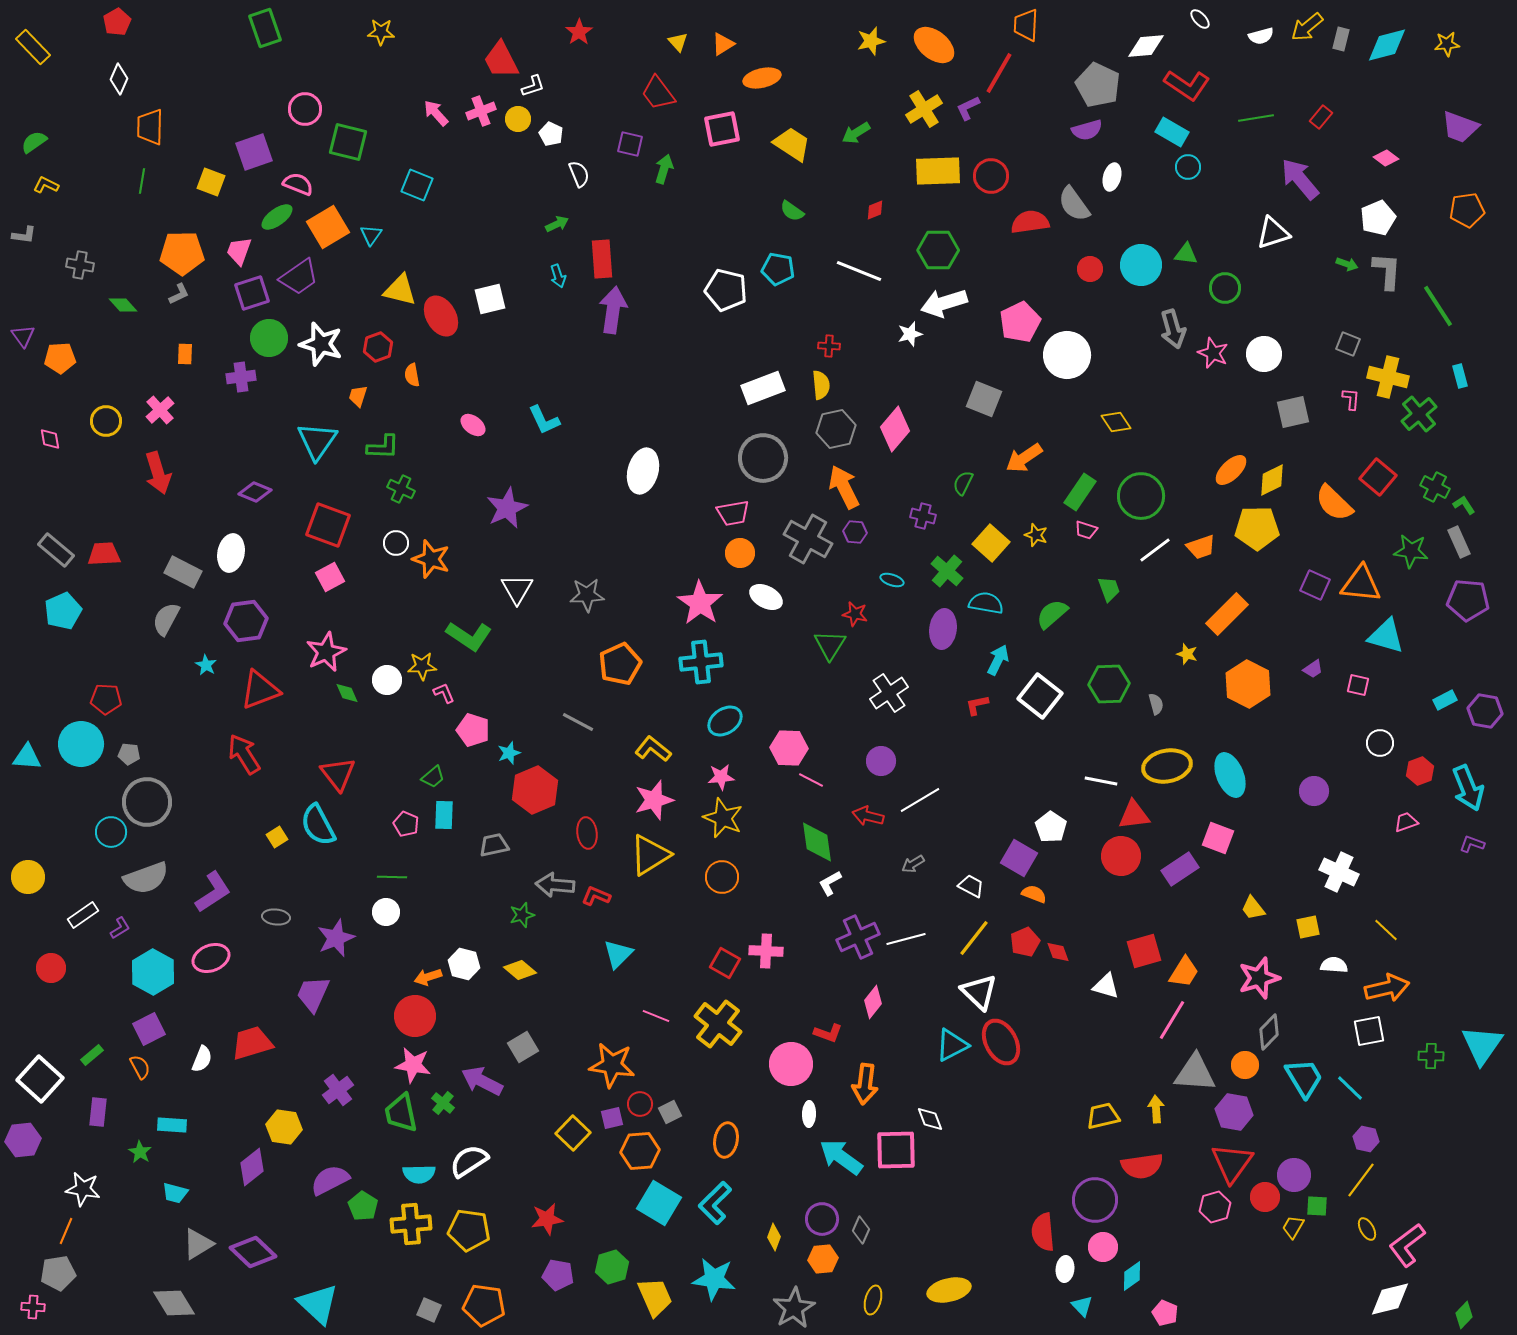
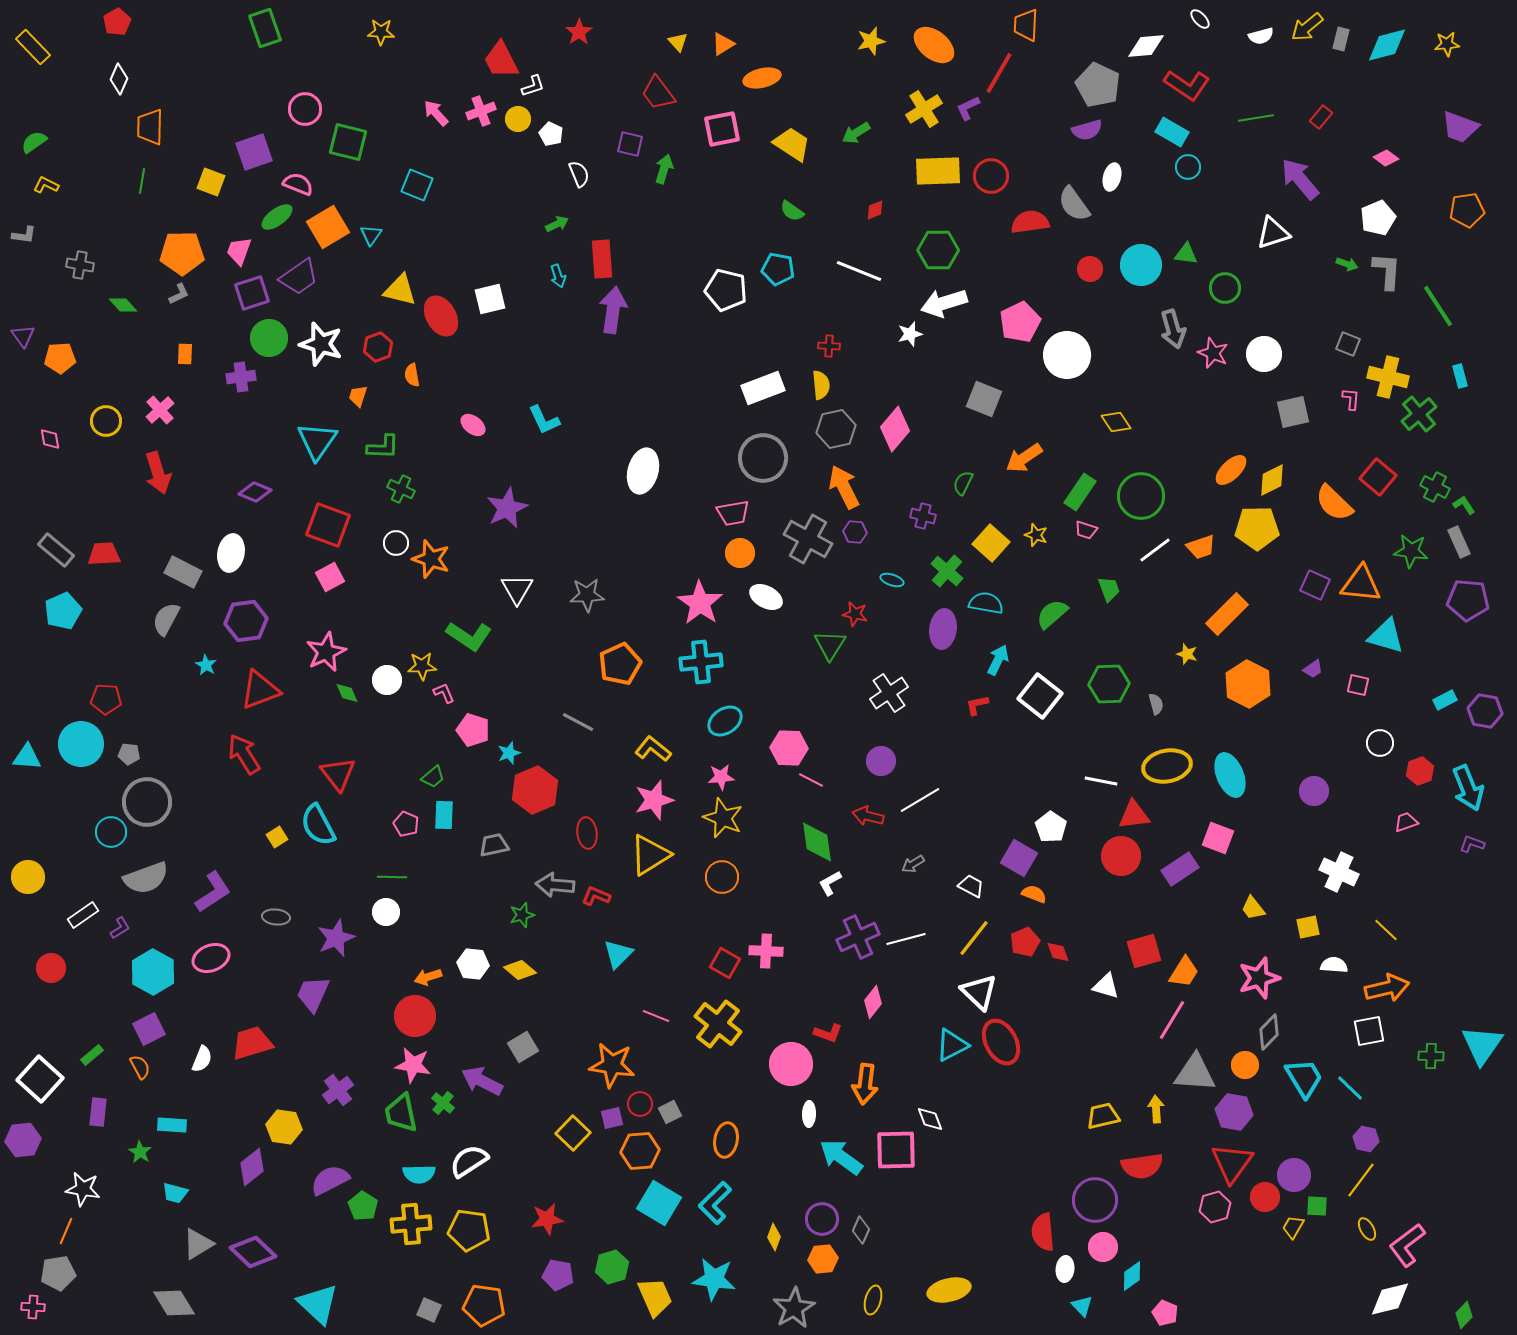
white hexagon at (464, 964): moved 9 px right; rotated 8 degrees counterclockwise
